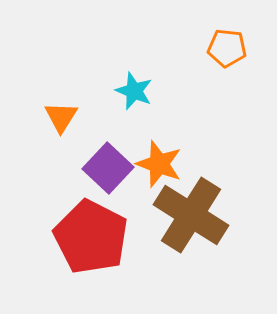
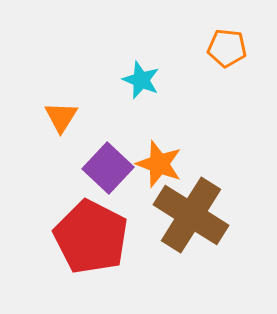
cyan star: moved 7 px right, 11 px up
